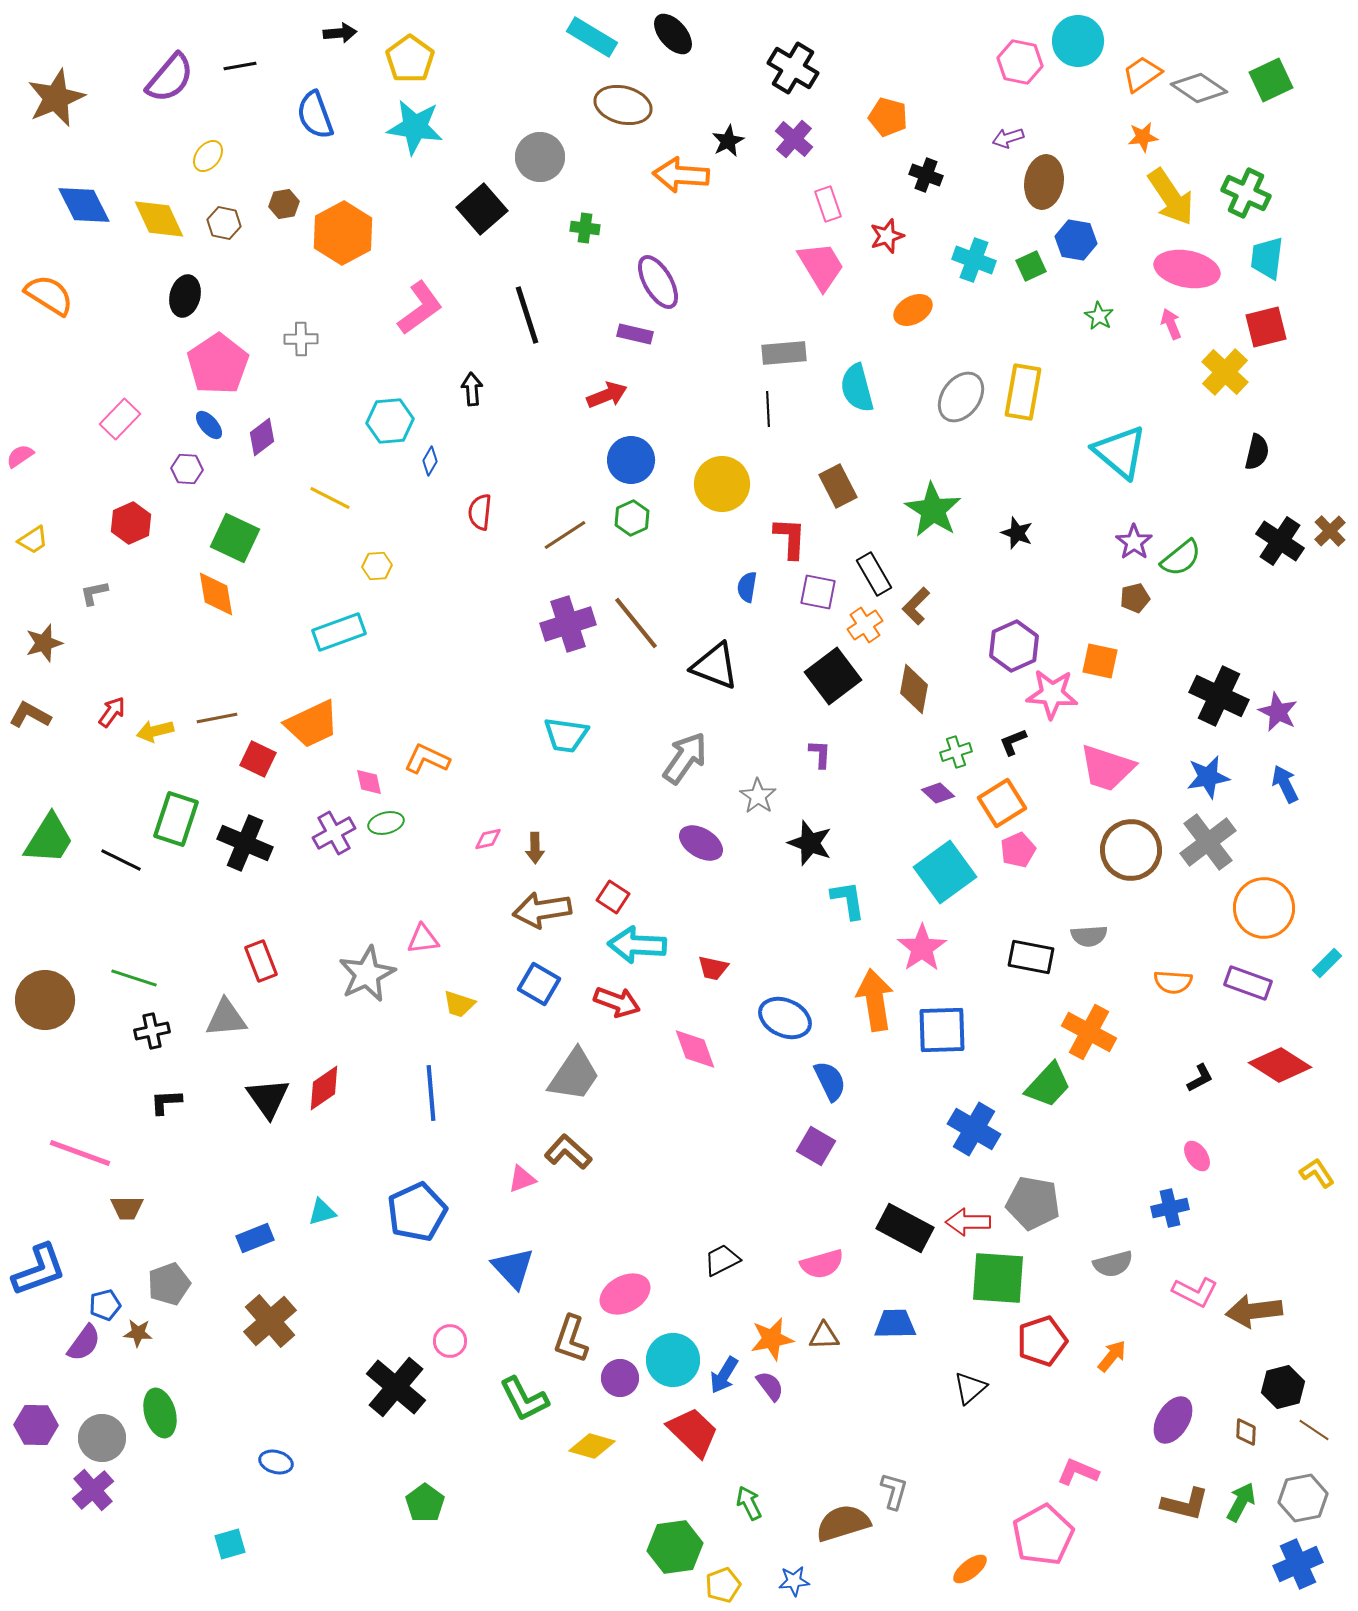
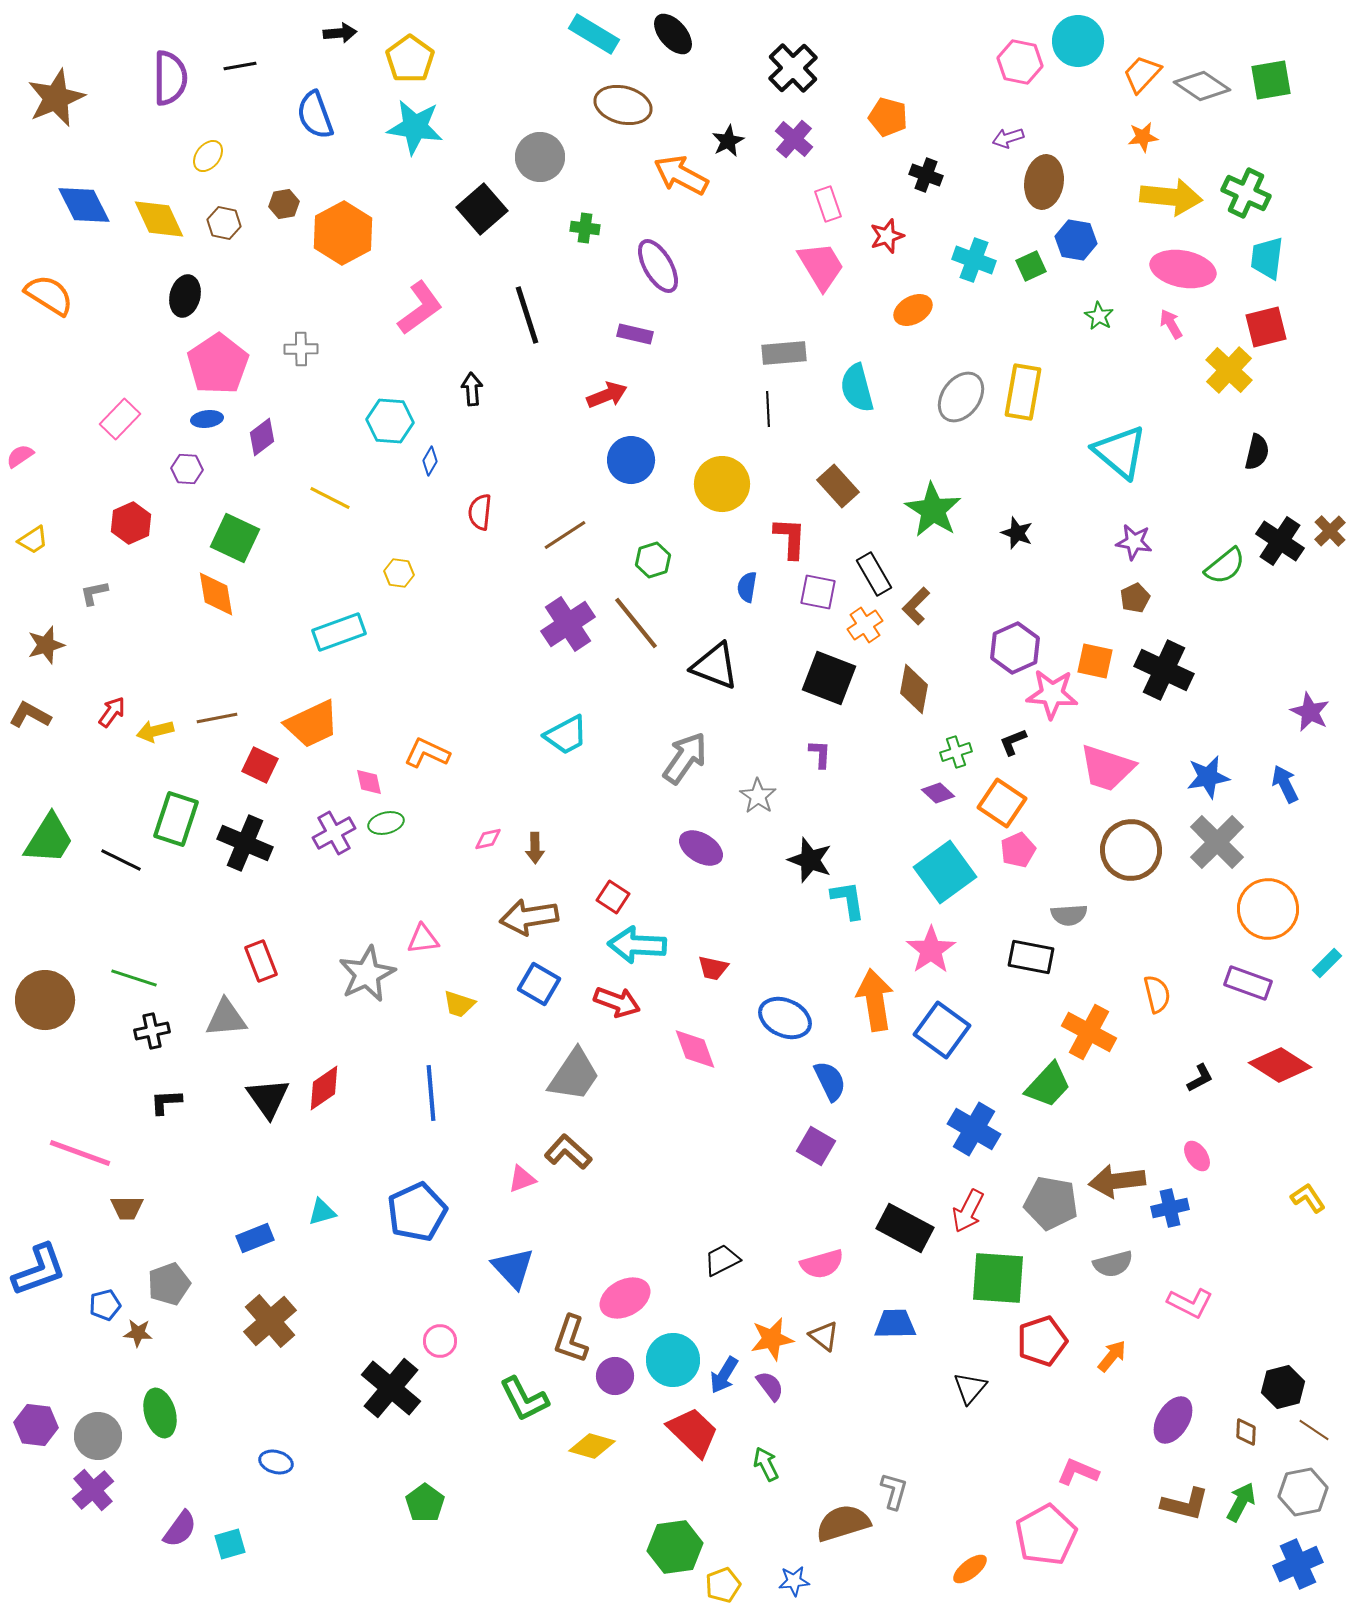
cyan rectangle at (592, 37): moved 2 px right, 3 px up
black cross at (793, 68): rotated 15 degrees clockwise
orange trapezoid at (1142, 74): rotated 12 degrees counterclockwise
purple semicircle at (170, 78): rotated 40 degrees counterclockwise
green square at (1271, 80): rotated 15 degrees clockwise
gray diamond at (1199, 88): moved 3 px right, 2 px up
orange arrow at (681, 175): rotated 24 degrees clockwise
yellow arrow at (1171, 197): rotated 50 degrees counterclockwise
pink ellipse at (1187, 269): moved 4 px left
purple ellipse at (658, 282): moved 16 px up
pink arrow at (1171, 324): rotated 8 degrees counterclockwise
gray cross at (301, 339): moved 10 px down
yellow cross at (1225, 372): moved 4 px right, 2 px up
cyan hexagon at (390, 421): rotated 9 degrees clockwise
blue ellipse at (209, 425): moved 2 px left, 6 px up; rotated 56 degrees counterclockwise
brown rectangle at (838, 486): rotated 15 degrees counterclockwise
green hexagon at (632, 518): moved 21 px right, 42 px down; rotated 8 degrees clockwise
purple star at (1134, 542): rotated 27 degrees counterclockwise
green semicircle at (1181, 558): moved 44 px right, 8 px down
yellow hexagon at (377, 566): moved 22 px right, 7 px down; rotated 12 degrees clockwise
brown pentagon at (1135, 598): rotated 12 degrees counterclockwise
purple cross at (568, 624): rotated 16 degrees counterclockwise
brown star at (44, 643): moved 2 px right, 2 px down
purple hexagon at (1014, 646): moved 1 px right, 2 px down
orange square at (1100, 661): moved 5 px left
black square at (833, 676): moved 4 px left, 2 px down; rotated 32 degrees counterclockwise
black cross at (1219, 696): moved 55 px left, 26 px up
purple star at (1278, 712): moved 32 px right
cyan trapezoid at (566, 735): rotated 36 degrees counterclockwise
red square at (258, 759): moved 2 px right, 6 px down
orange L-shape at (427, 759): moved 6 px up
orange square at (1002, 803): rotated 24 degrees counterclockwise
gray cross at (1208, 842): moved 9 px right; rotated 8 degrees counterclockwise
purple ellipse at (701, 843): moved 5 px down
black star at (810, 843): moved 17 px down
orange circle at (1264, 908): moved 4 px right, 1 px down
brown arrow at (542, 910): moved 13 px left, 7 px down
gray semicircle at (1089, 936): moved 20 px left, 21 px up
pink star at (922, 948): moved 9 px right, 2 px down
orange semicircle at (1173, 982): moved 16 px left, 12 px down; rotated 108 degrees counterclockwise
blue square at (942, 1030): rotated 38 degrees clockwise
yellow L-shape at (1317, 1173): moved 9 px left, 25 px down
gray pentagon at (1033, 1203): moved 18 px right
red arrow at (968, 1222): moved 11 px up; rotated 63 degrees counterclockwise
pink L-shape at (1195, 1292): moved 5 px left, 11 px down
pink ellipse at (625, 1294): moved 4 px down
brown arrow at (1254, 1311): moved 137 px left, 130 px up
brown triangle at (824, 1336): rotated 40 degrees clockwise
pink circle at (450, 1341): moved 10 px left
purple semicircle at (84, 1343): moved 96 px right, 186 px down
purple circle at (620, 1378): moved 5 px left, 2 px up
black cross at (396, 1387): moved 5 px left, 1 px down
black triangle at (970, 1388): rotated 9 degrees counterclockwise
purple hexagon at (36, 1425): rotated 6 degrees clockwise
gray circle at (102, 1438): moved 4 px left, 2 px up
gray hexagon at (1303, 1498): moved 6 px up
green arrow at (749, 1503): moved 17 px right, 39 px up
pink pentagon at (1043, 1535): moved 3 px right
